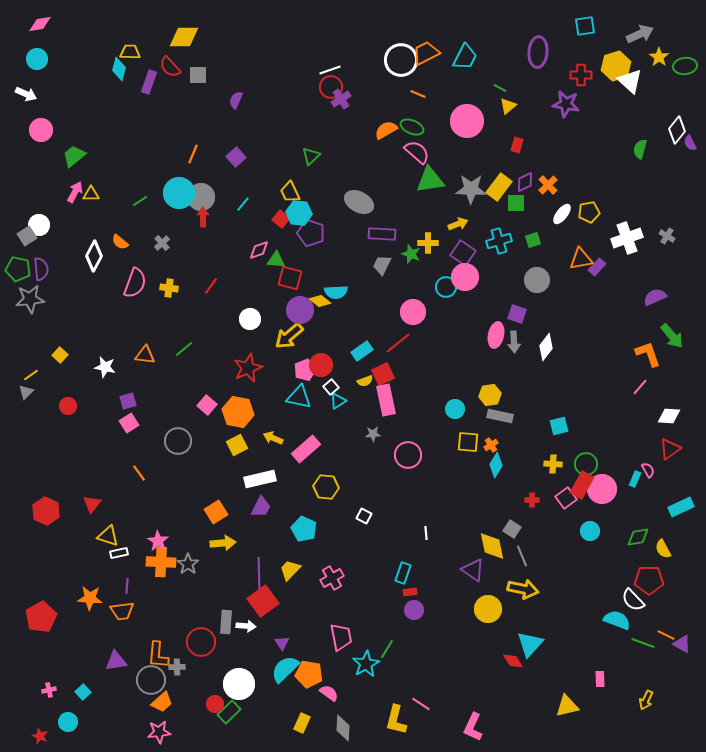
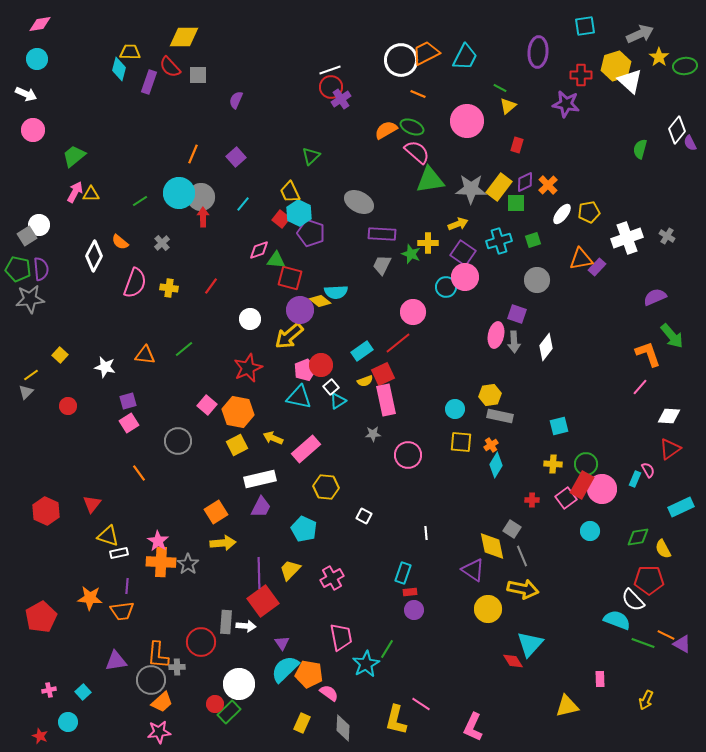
pink circle at (41, 130): moved 8 px left
cyan hexagon at (299, 213): rotated 20 degrees clockwise
yellow square at (468, 442): moved 7 px left
